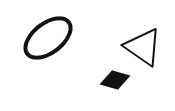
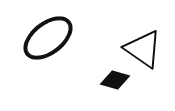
black triangle: moved 2 px down
